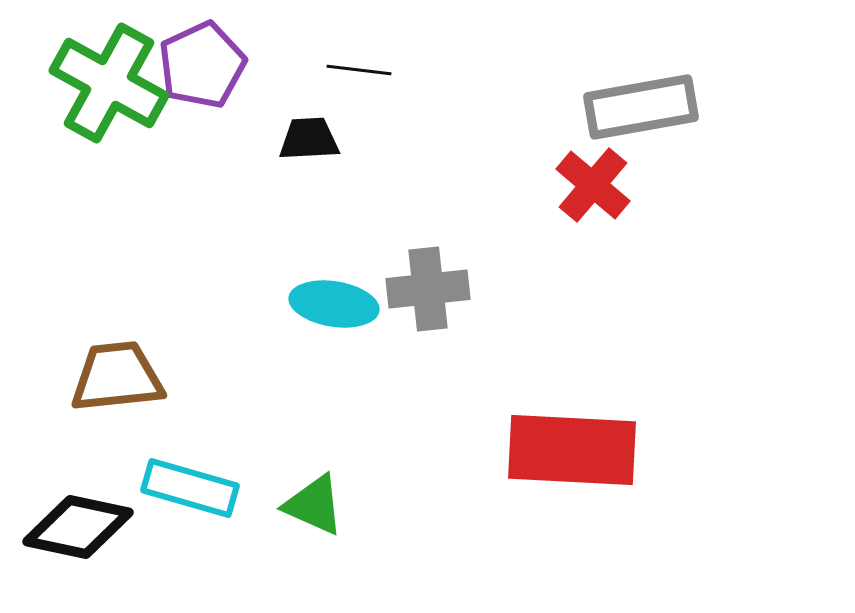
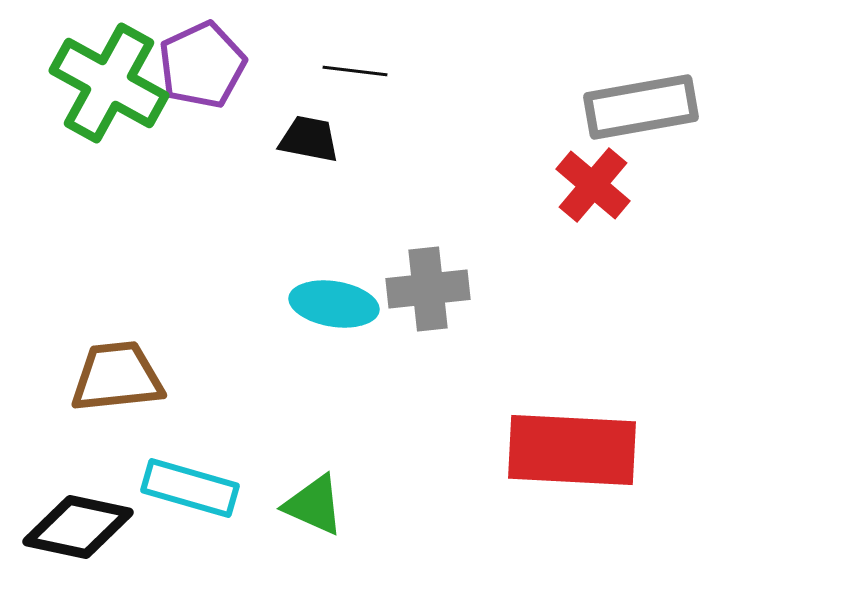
black line: moved 4 px left, 1 px down
black trapezoid: rotated 14 degrees clockwise
